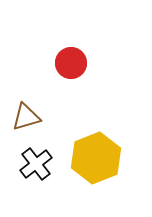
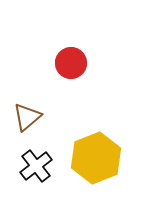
brown triangle: moved 1 px right; rotated 24 degrees counterclockwise
black cross: moved 2 px down
